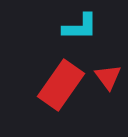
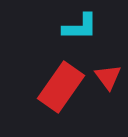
red rectangle: moved 2 px down
